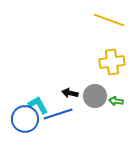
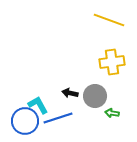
green arrow: moved 4 px left, 12 px down
blue line: moved 4 px down
blue circle: moved 2 px down
